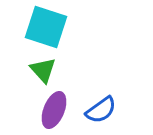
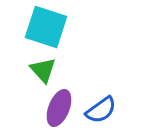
purple ellipse: moved 5 px right, 2 px up
